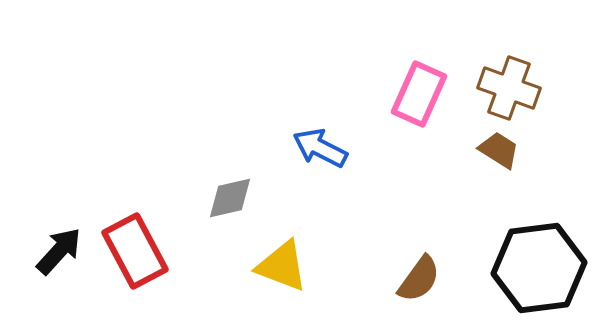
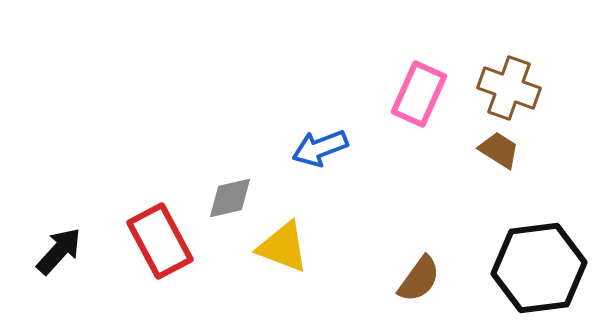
blue arrow: rotated 48 degrees counterclockwise
red rectangle: moved 25 px right, 10 px up
yellow triangle: moved 1 px right, 19 px up
